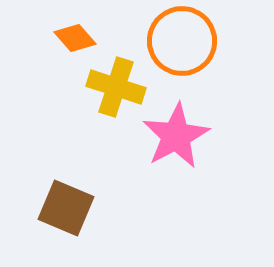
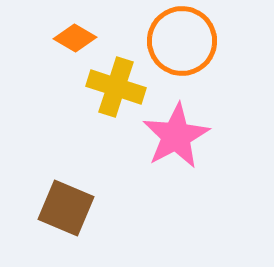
orange diamond: rotated 18 degrees counterclockwise
